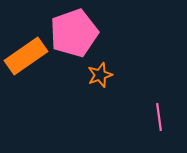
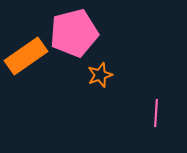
pink pentagon: rotated 6 degrees clockwise
pink line: moved 3 px left, 4 px up; rotated 12 degrees clockwise
